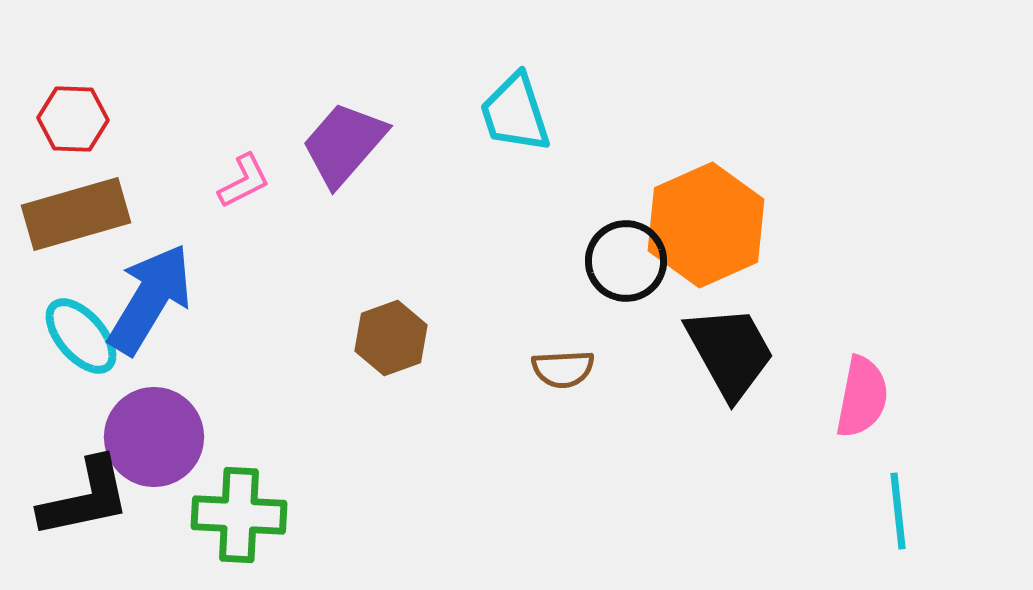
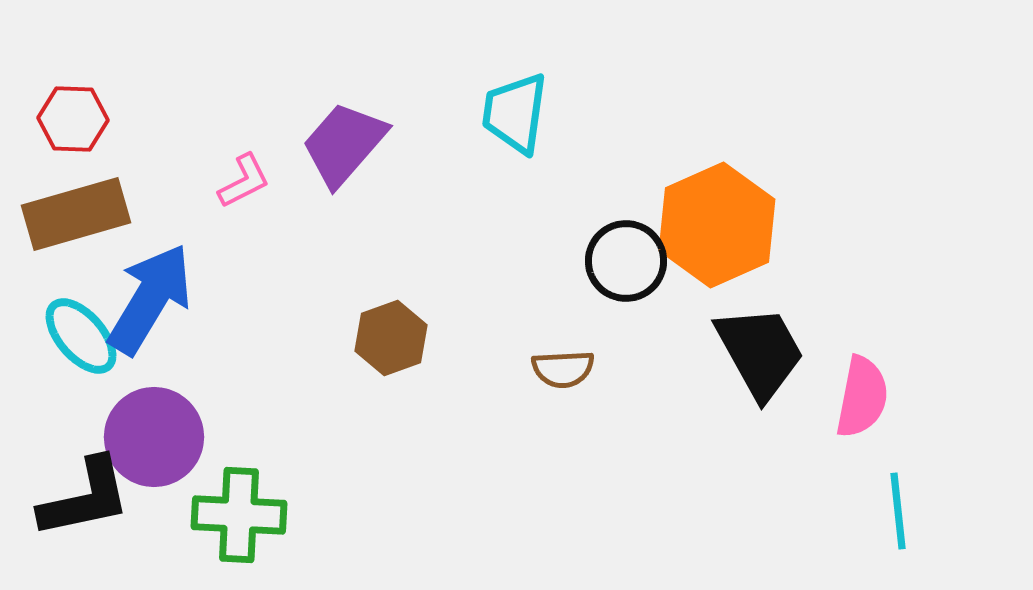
cyan trapezoid: rotated 26 degrees clockwise
orange hexagon: moved 11 px right
black trapezoid: moved 30 px right
